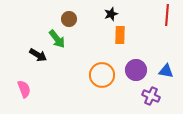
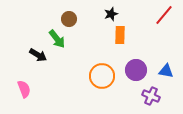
red line: moved 3 px left; rotated 35 degrees clockwise
orange circle: moved 1 px down
